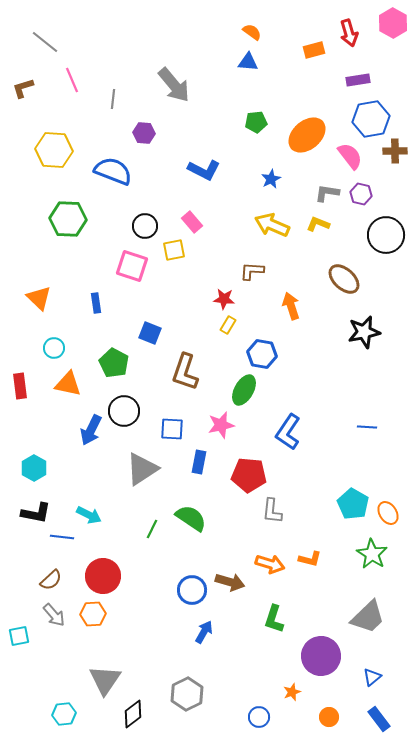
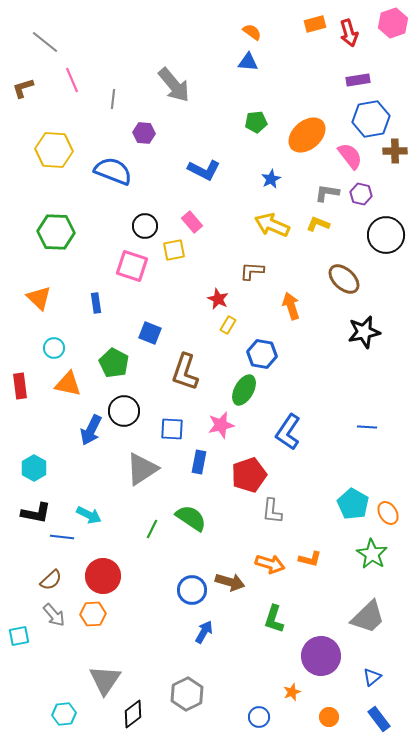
pink hexagon at (393, 23): rotated 12 degrees clockwise
orange rectangle at (314, 50): moved 1 px right, 26 px up
green hexagon at (68, 219): moved 12 px left, 13 px down
red star at (224, 299): moved 6 px left; rotated 20 degrees clockwise
red pentagon at (249, 475): rotated 24 degrees counterclockwise
